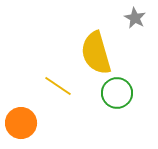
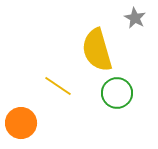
yellow semicircle: moved 1 px right, 3 px up
